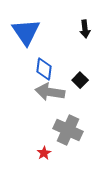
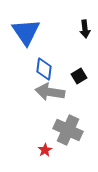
black square: moved 1 px left, 4 px up; rotated 14 degrees clockwise
red star: moved 1 px right, 3 px up
